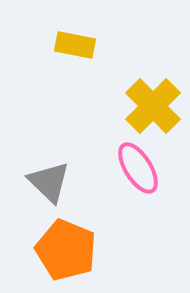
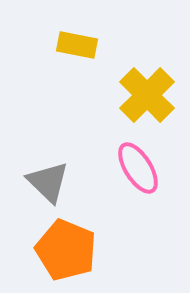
yellow rectangle: moved 2 px right
yellow cross: moved 6 px left, 11 px up
gray triangle: moved 1 px left
